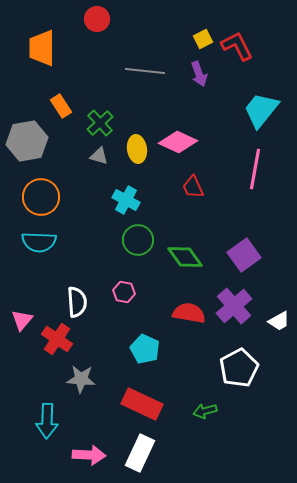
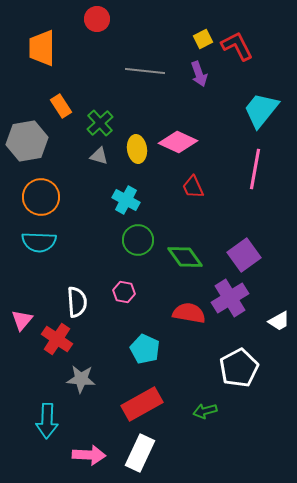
purple cross: moved 4 px left, 8 px up; rotated 9 degrees clockwise
red rectangle: rotated 54 degrees counterclockwise
